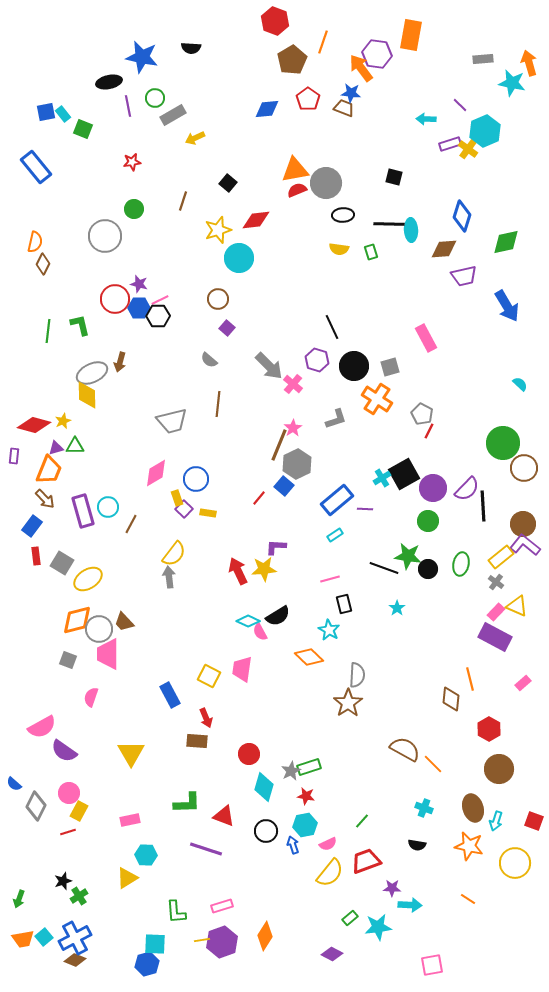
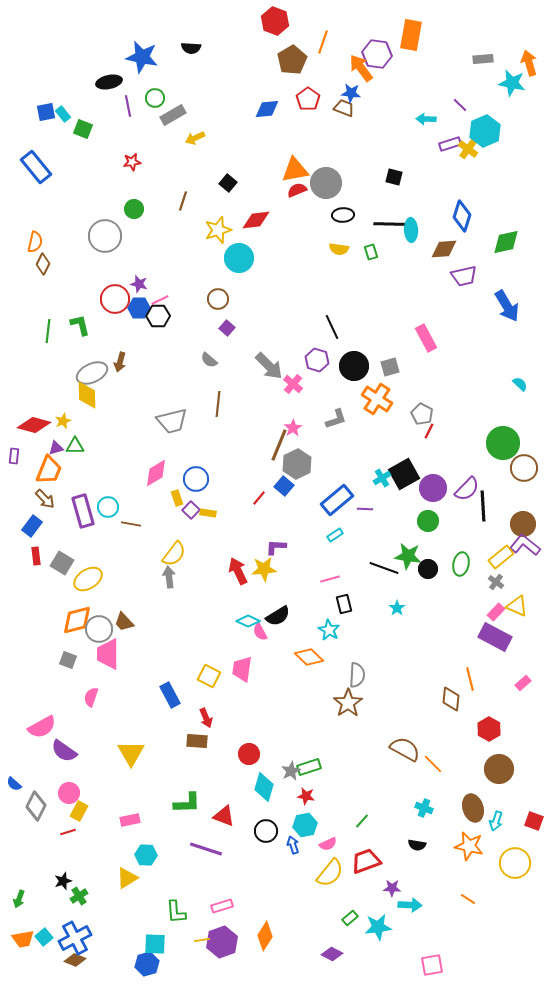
purple square at (184, 509): moved 7 px right, 1 px down
brown line at (131, 524): rotated 72 degrees clockwise
